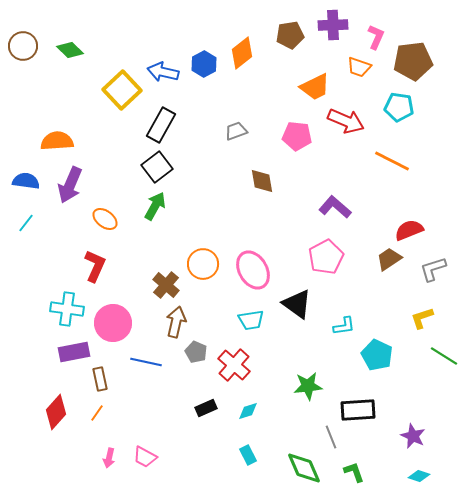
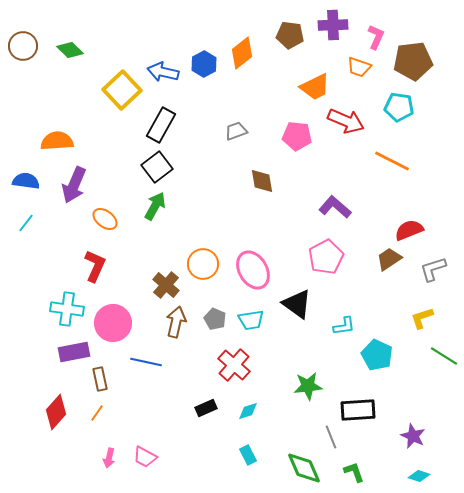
brown pentagon at (290, 35): rotated 16 degrees clockwise
purple arrow at (70, 185): moved 4 px right
gray pentagon at (196, 352): moved 19 px right, 33 px up
